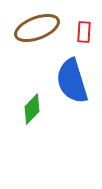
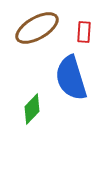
brown ellipse: rotated 9 degrees counterclockwise
blue semicircle: moved 1 px left, 3 px up
